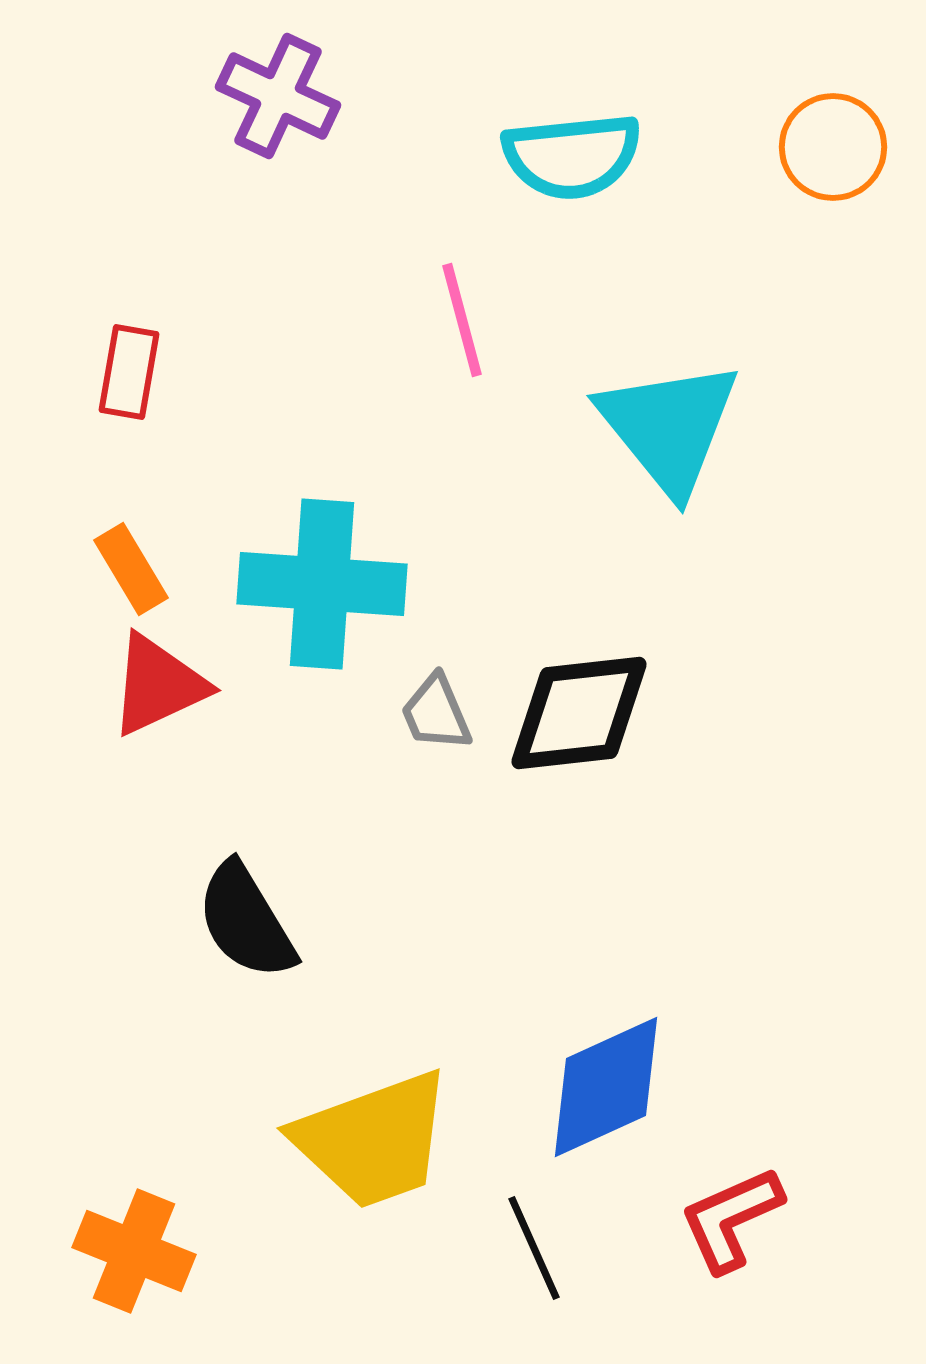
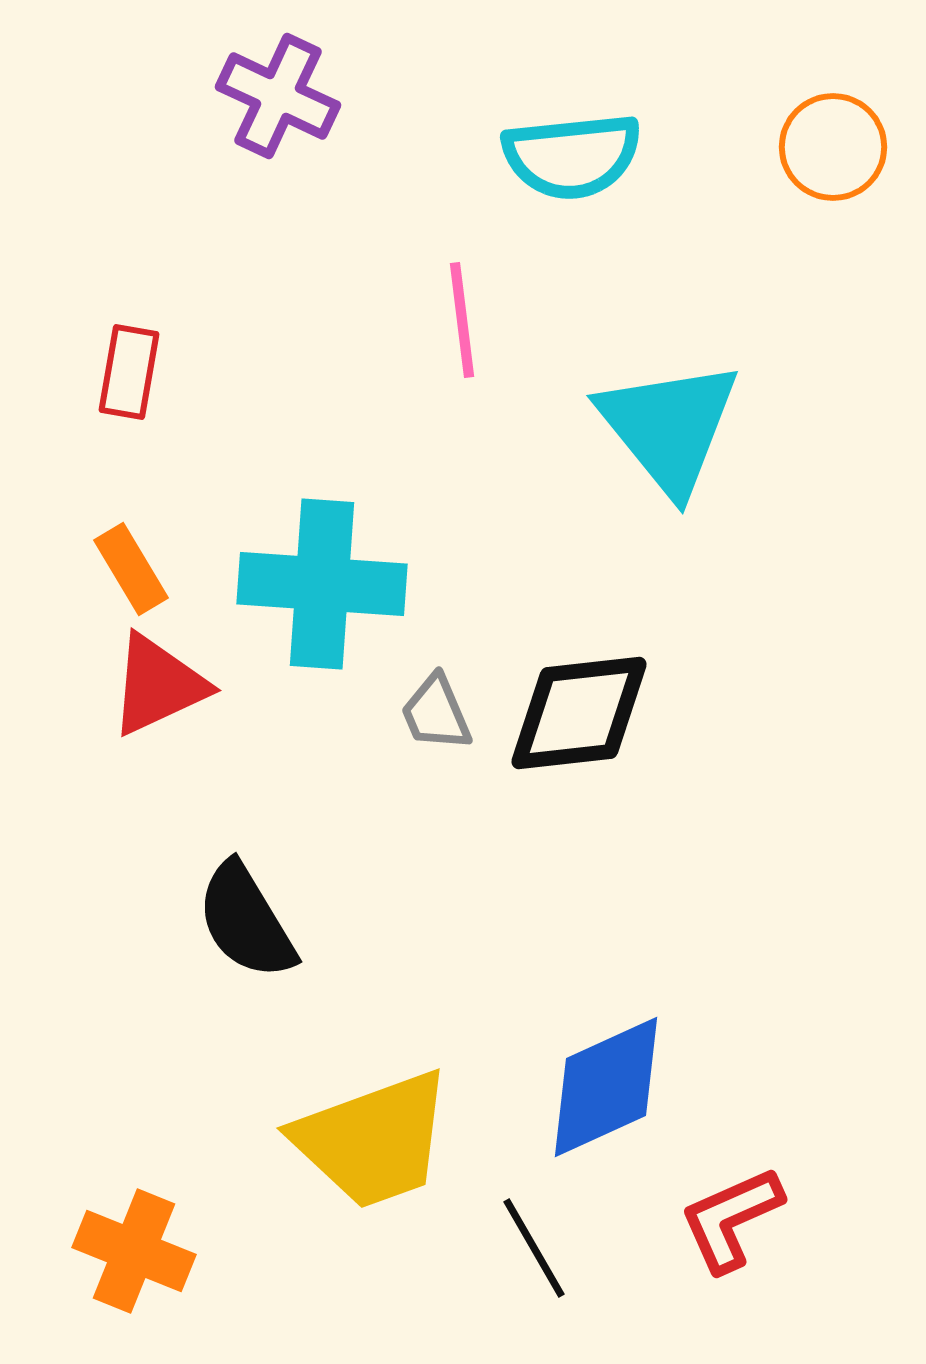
pink line: rotated 8 degrees clockwise
black line: rotated 6 degrees counterclockwise
